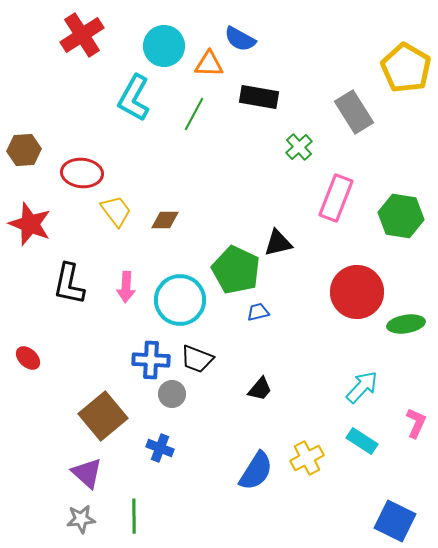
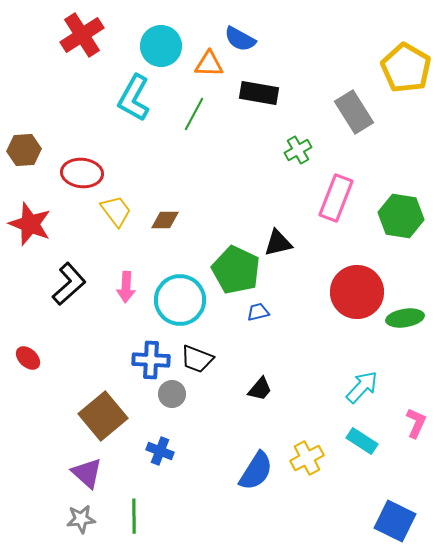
cyan circle at (164, 46): moved 3 px left
black rectangle at (259, 97): moved 4 px up
green cross at (299, 147): moved 1 px left, 3 px down; rotated 12 degrees clockwise
black L-shape at (69, 284): rotated 144 degrees counterclockwise
green ellipse at (406, 324): moved 1 px left, 6 px up
blue cross at (160, 448): moved 3 px down
